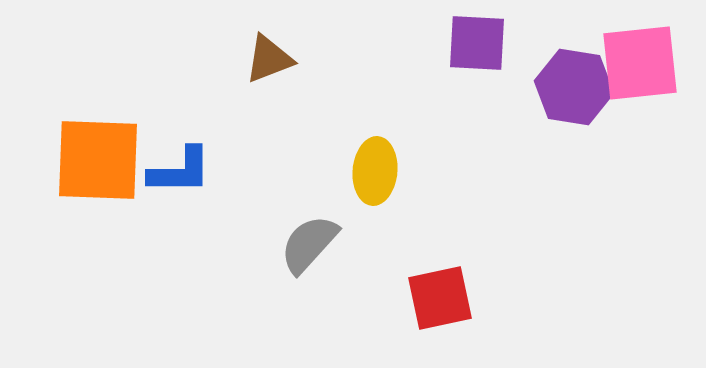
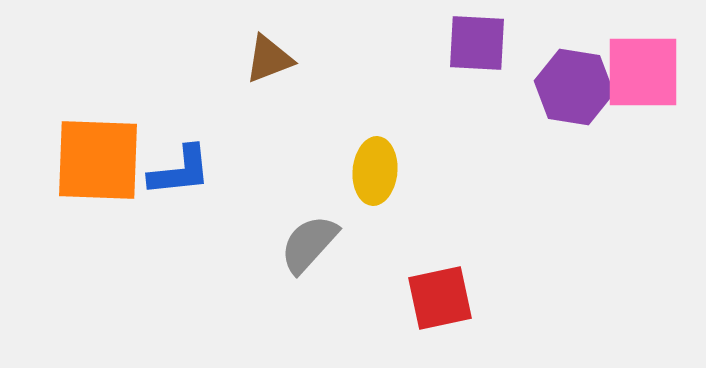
pink square: moved 3 px right, 9 px down; rotated 6 degrees clockwise
blue L-shape: rotated 6 degrees counterclockwise
